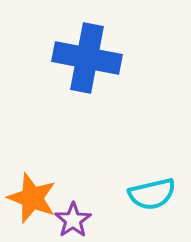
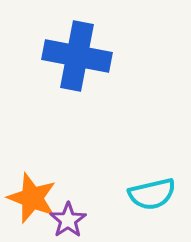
blue cross: moved 10 px left, 2 px up
purple star: moved 5 px left
